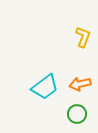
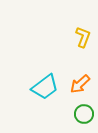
orange arrow: rotated 30 degrees counterclockwise
green circle: moved 7 px right
